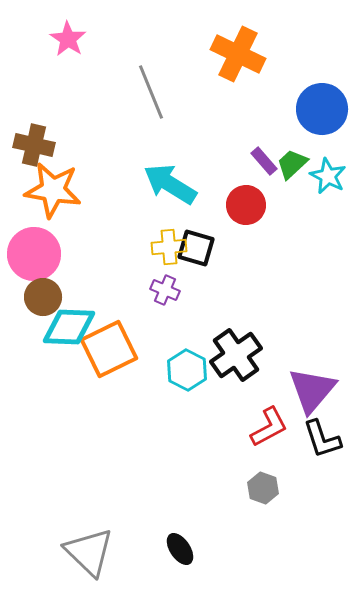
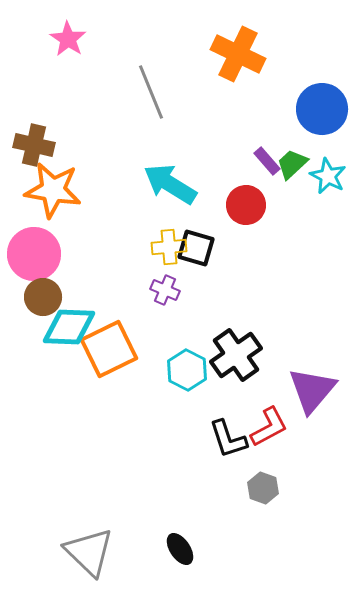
purple rectangle: moved 3 px right
black L-shape: moved 94 px left
